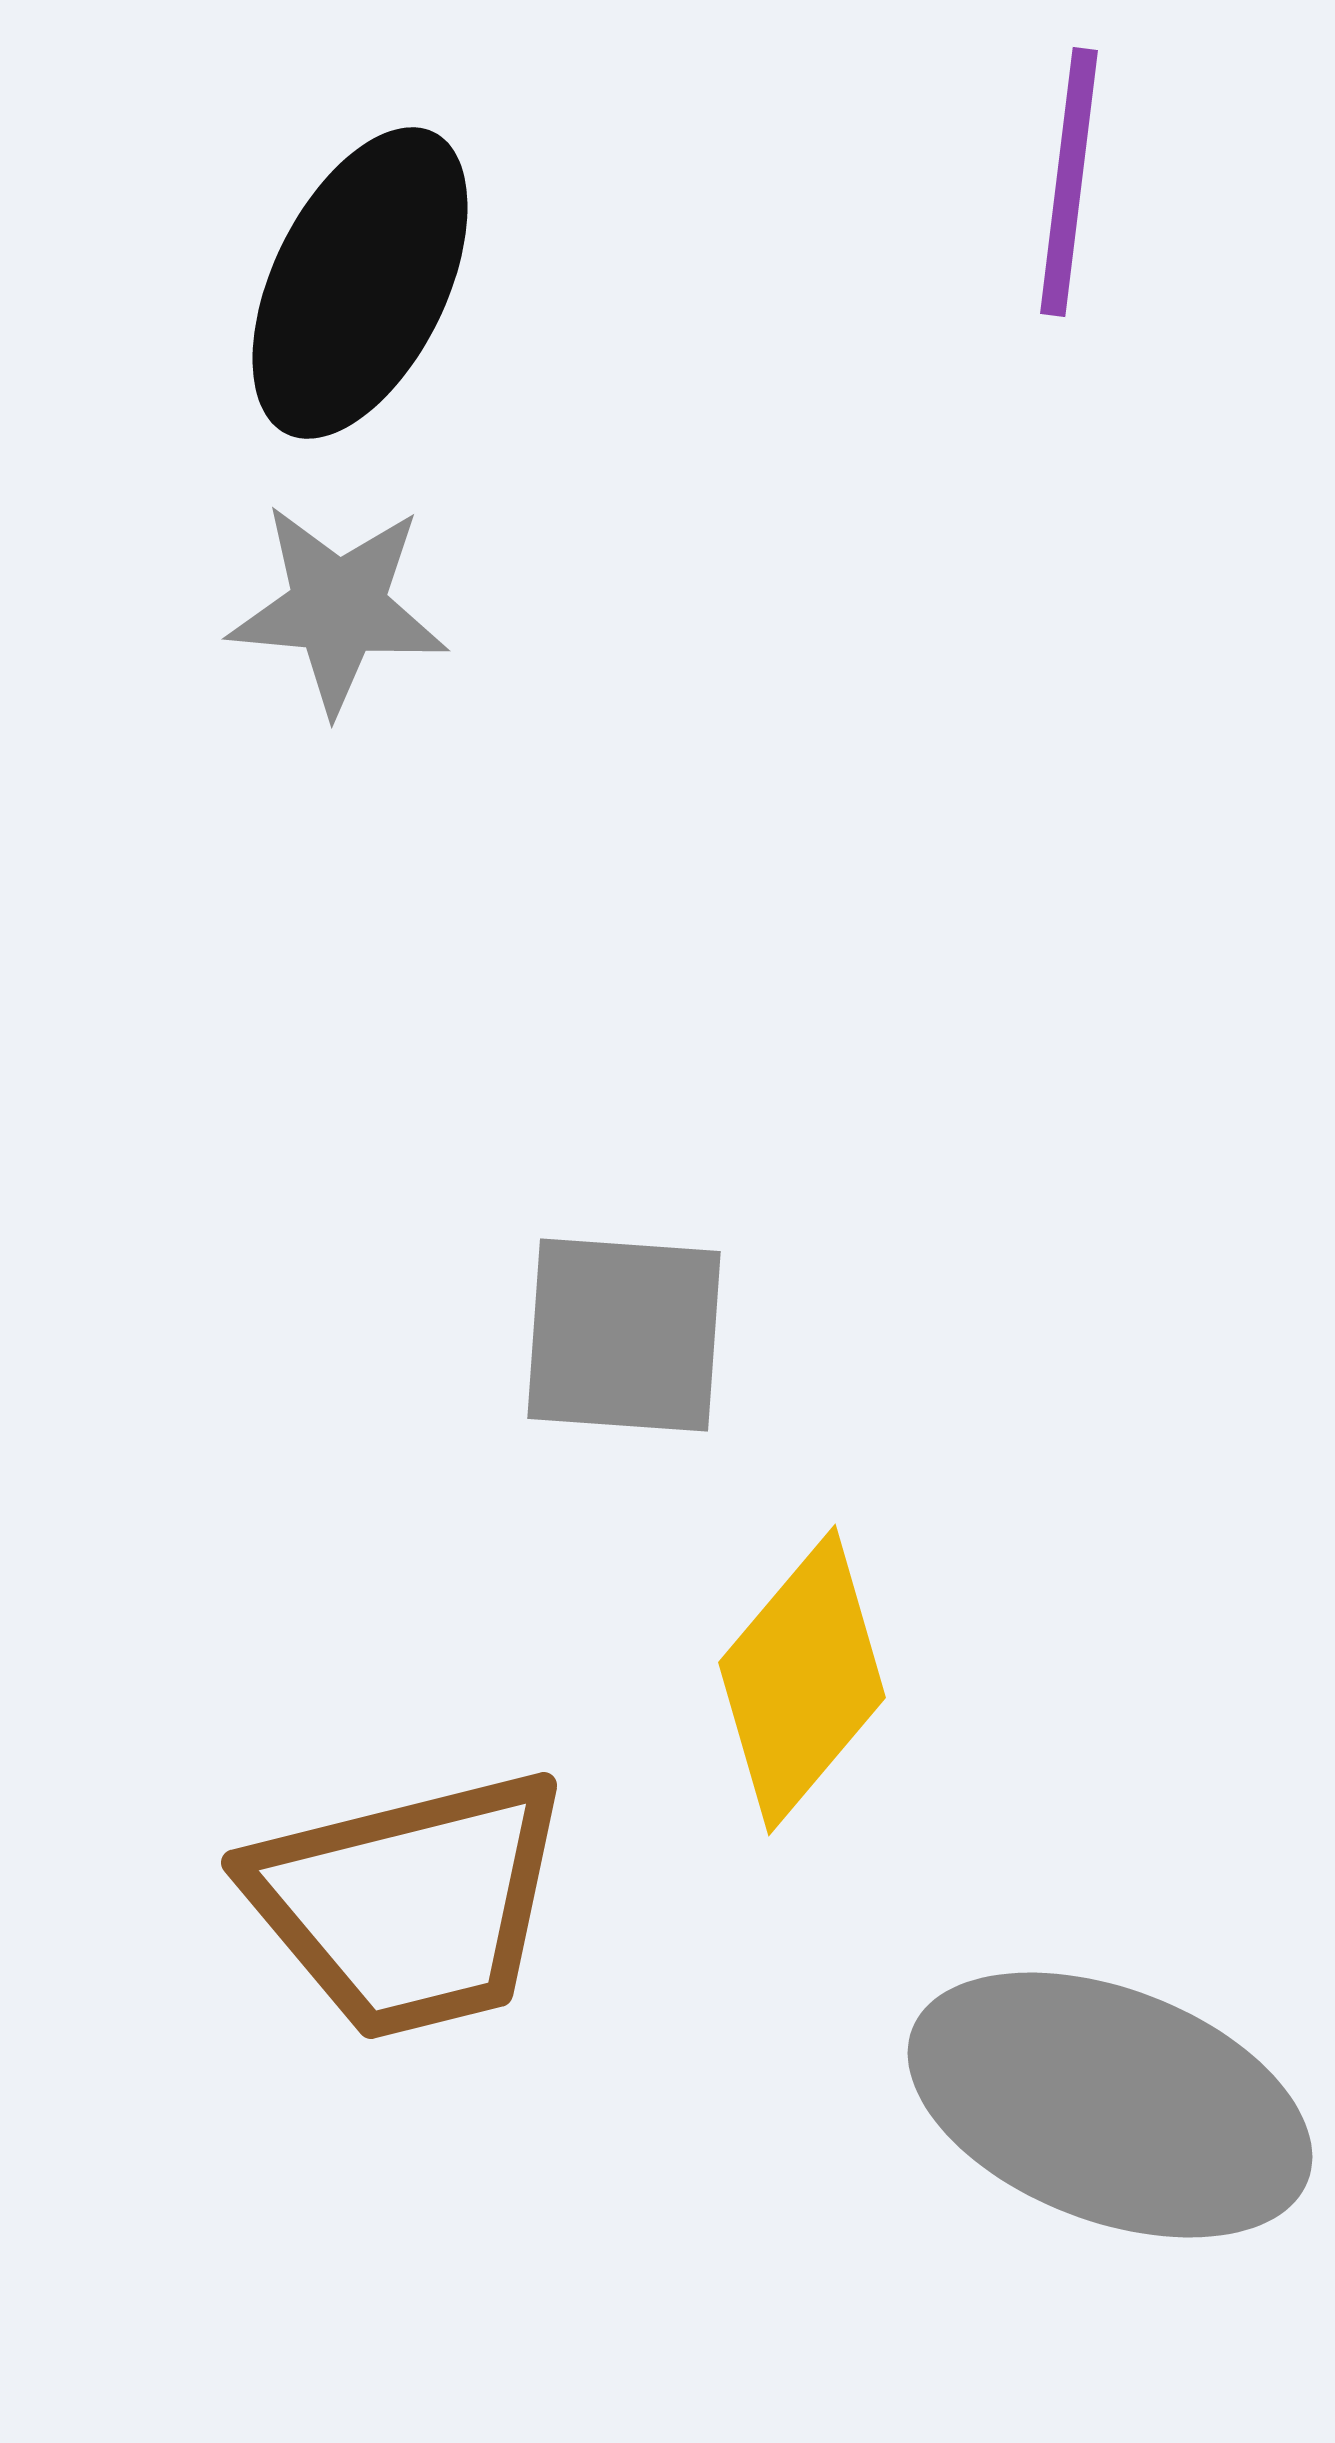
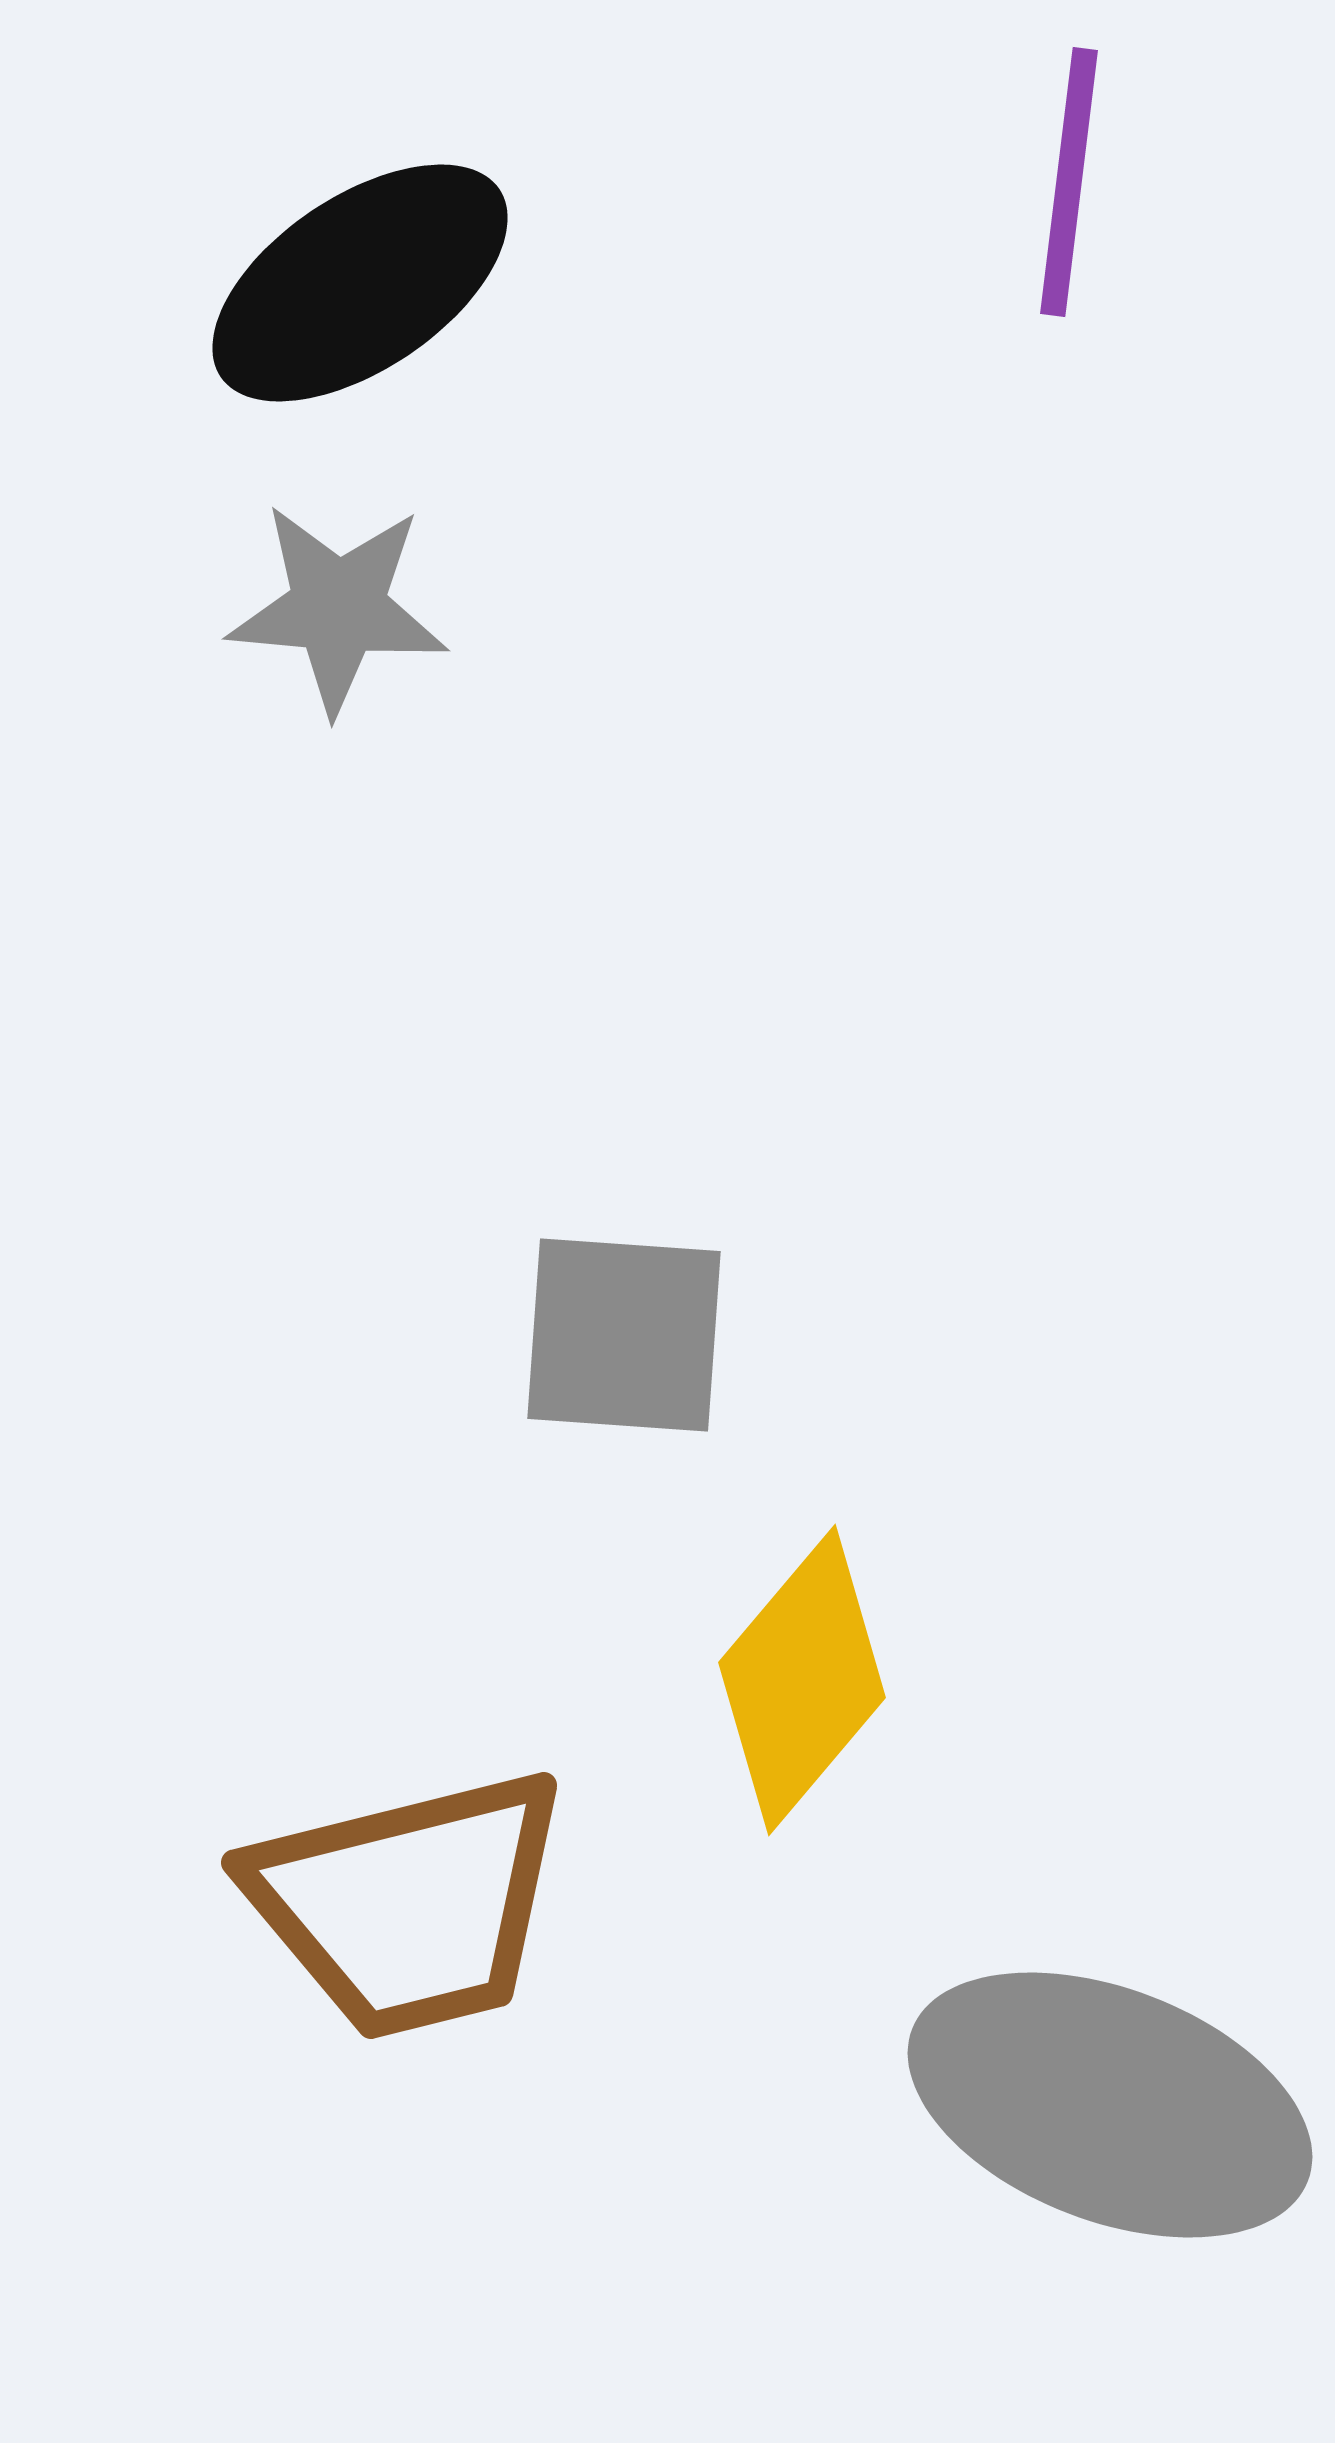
black ellipse: rotated 30 degrees clockwise
